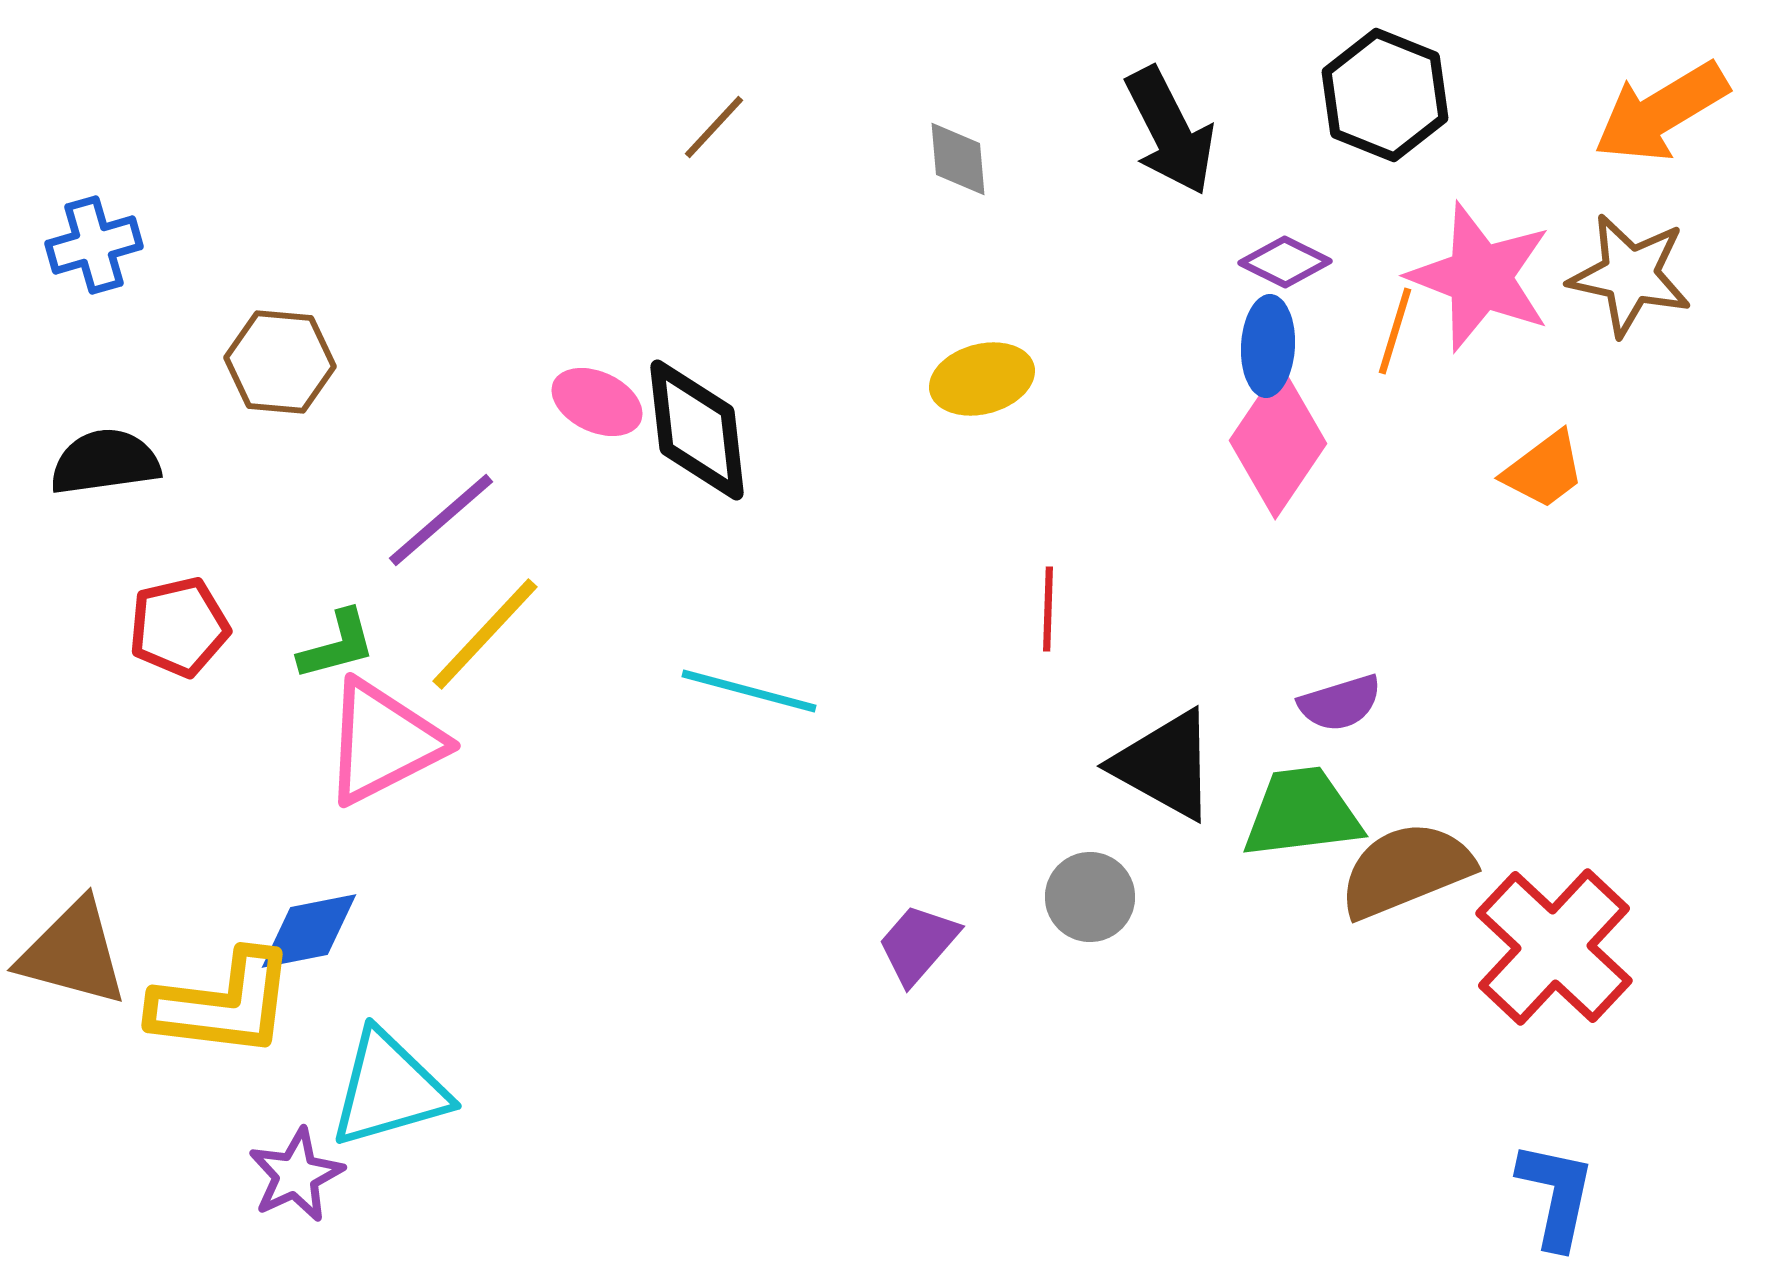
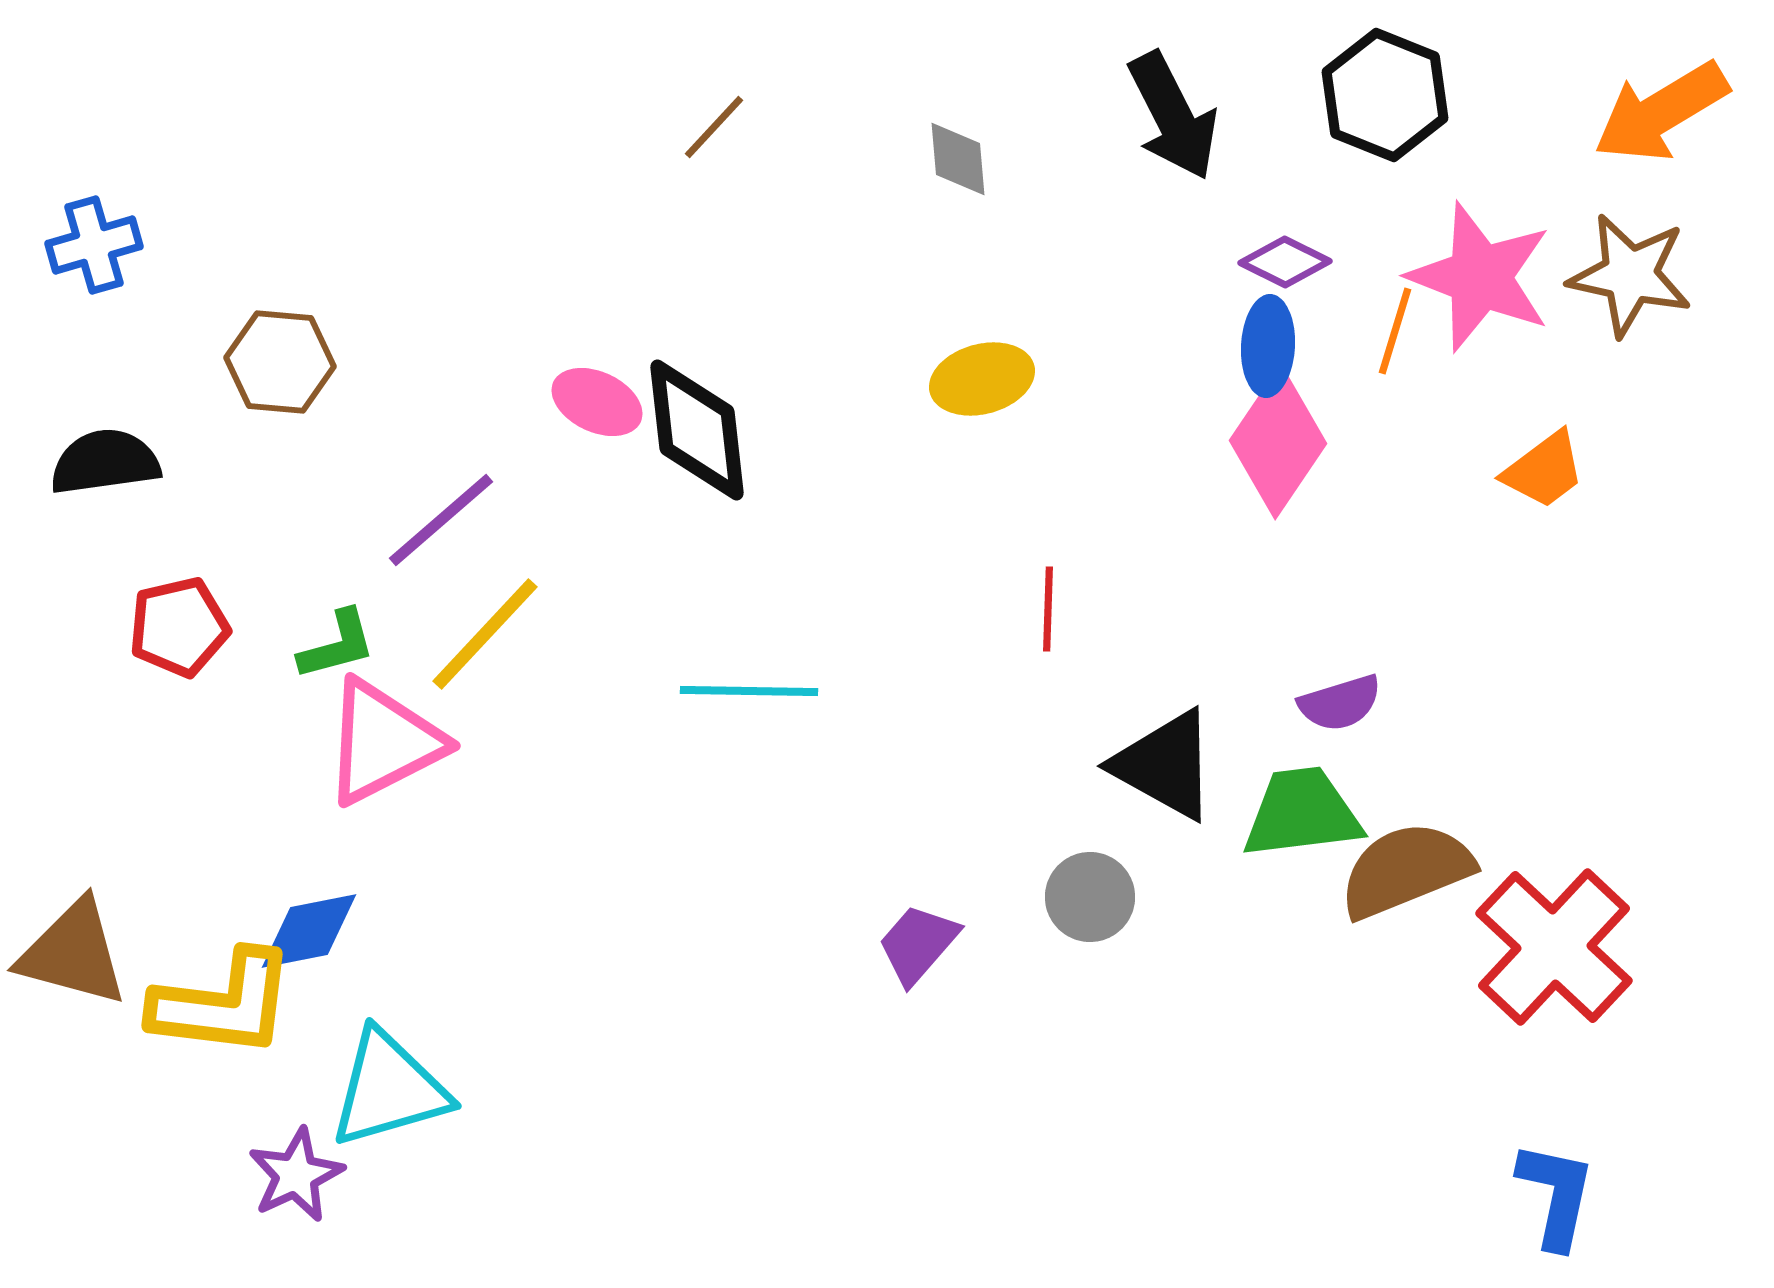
black arrow: moved 3 px right, 15 px up
cyan line: rotated 14 degrees counterclockwise
